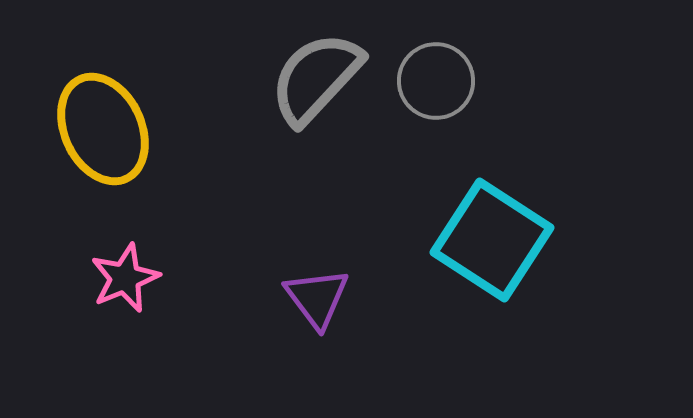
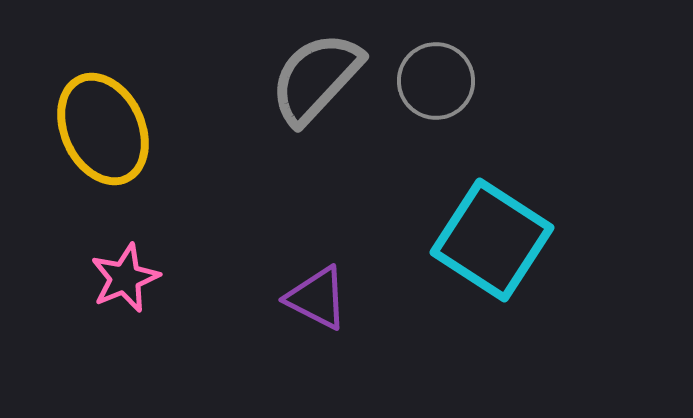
purple triangle: rotated 26 degrees counterclockwise
